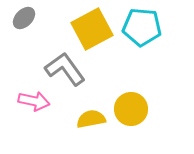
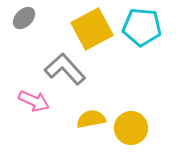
gray L-shape: rotated 6 degrees counterclockwise
pink arrow: rotated 12 degrees clockwise
yellow circle: moved 19 px down
